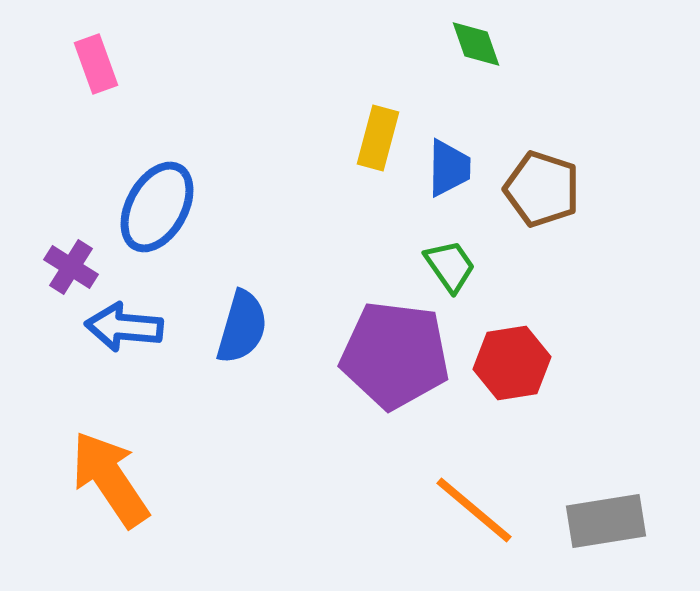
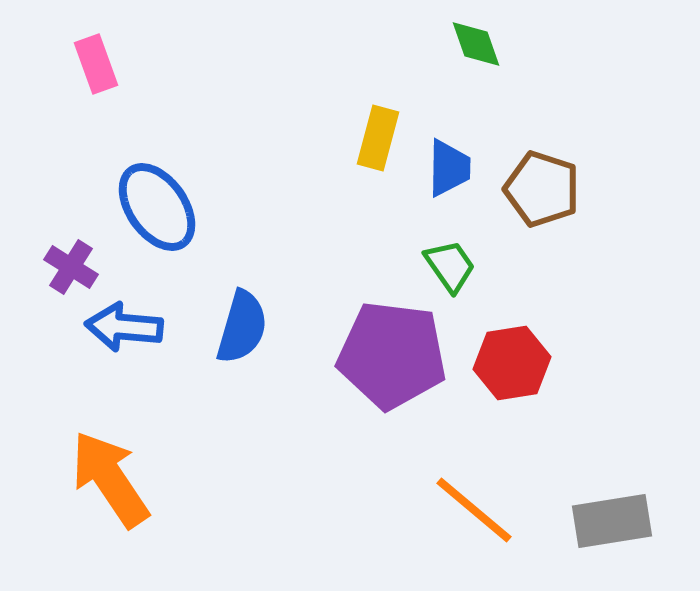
blue ellipse: rotated 64 degrees counterclockwise
purple pentagon: moved 3 px left
gray rectangle: moved 6 px right
